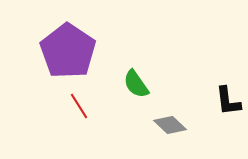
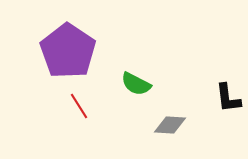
green semicircle: rotated 28 degrees counterclockwise
black L-shape: moved 3 px up
gray diamond: rotated 40 degrees counterclockwise
